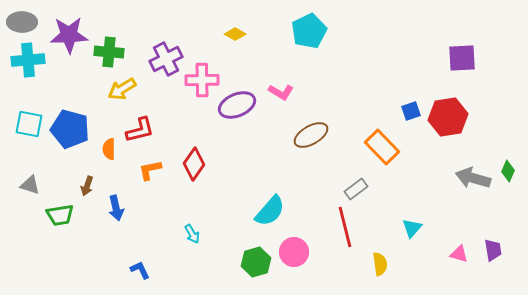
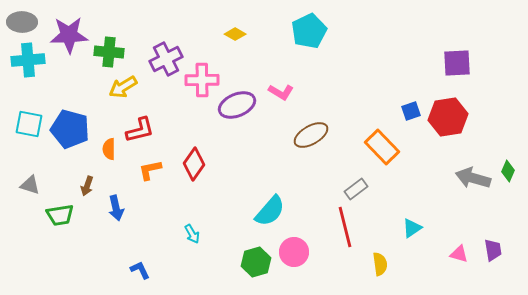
purple square: moved 5 px left, 5 px down
yellow arrow: moved 1 px right, 2 px up
cyan triangle: rotated 15 degrees clockwise
